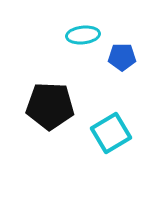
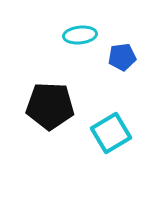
cyan ellipse: moved 3 px left
blue pentagon: rotated 8 degrees counterclockwise
